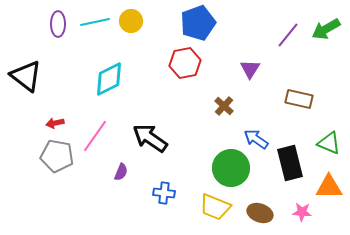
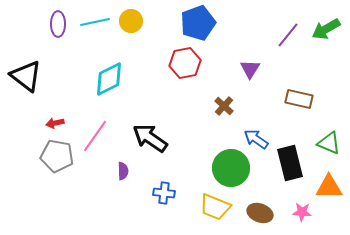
purple semicircle: moved 2 px right, 1 px up; rotated 24 degrees counterclockwise
